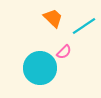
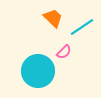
cyan line: moved 2 px left, 1 px down
cyan circle: moved 2 px left, 3 px down
